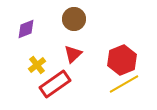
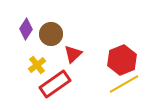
brown circle: moved 23 px left, 15 px down
purple diamond: rotated 35 degrees counterclockwise
